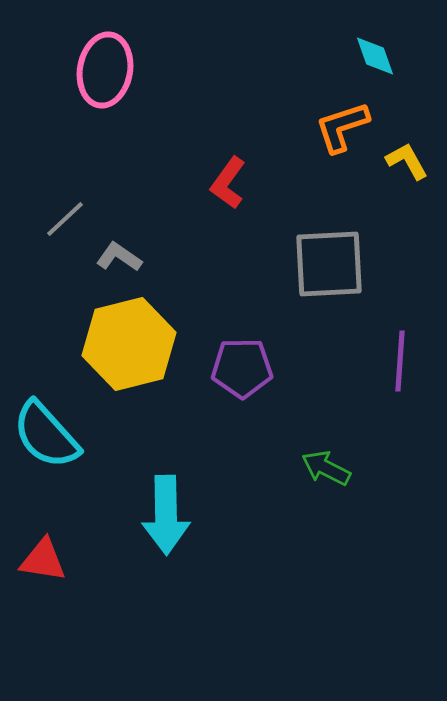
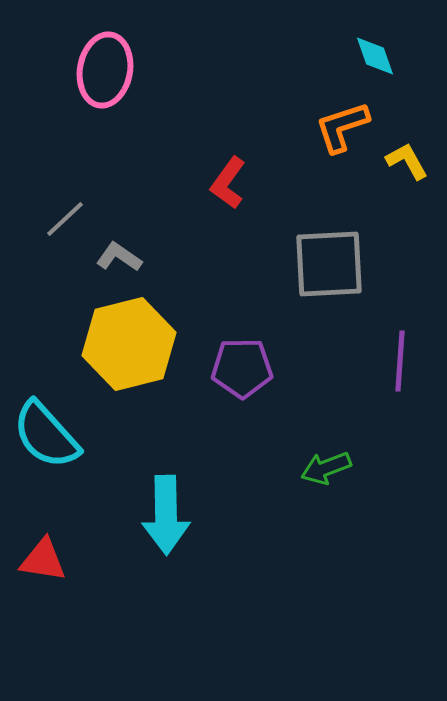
green arrow: rotated 48 degrees counterclockwise
